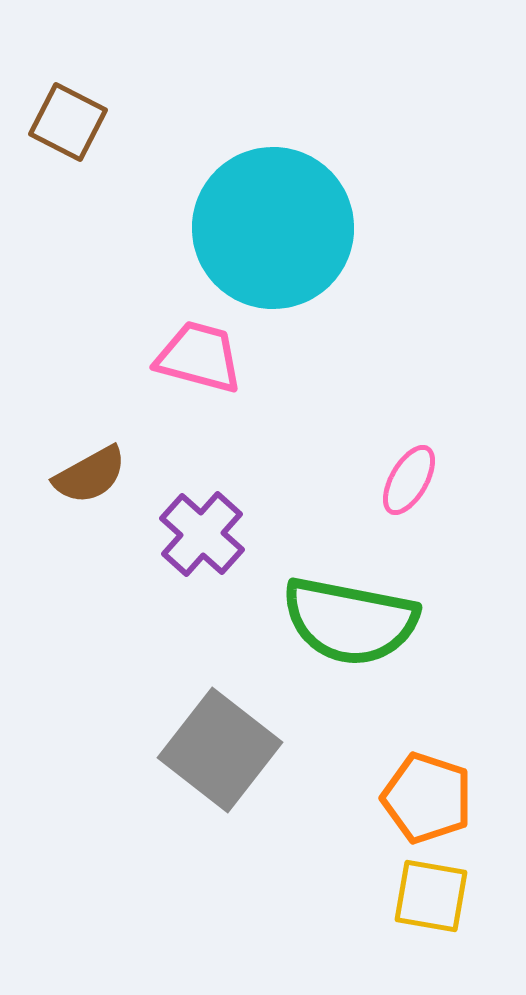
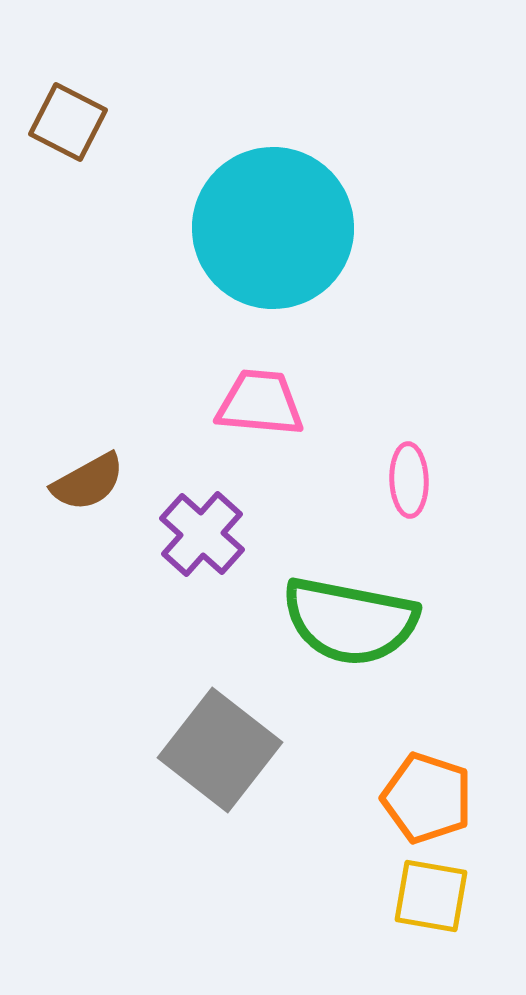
pink trapezoid: moved 61 px right, 46 px down; rotated 10 degrees counterclockwise
brown semicircle: moved 2 px left, 7 px down
pink ellipse: rotated 32 degrees counterclockwise
